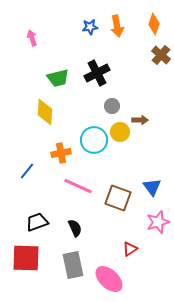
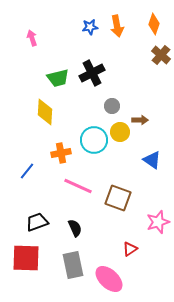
black cross: moved 5 px left
blue triangle: moved 27 px up; rotated 18 degrees counterclockwise
